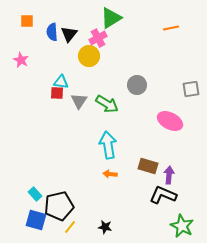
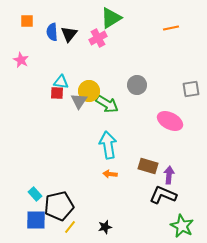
yellow circle: moved 35 px down
blue square: rotated 15 degrees counterclockwise
black star: rotated 24 degrees counterclockwise
